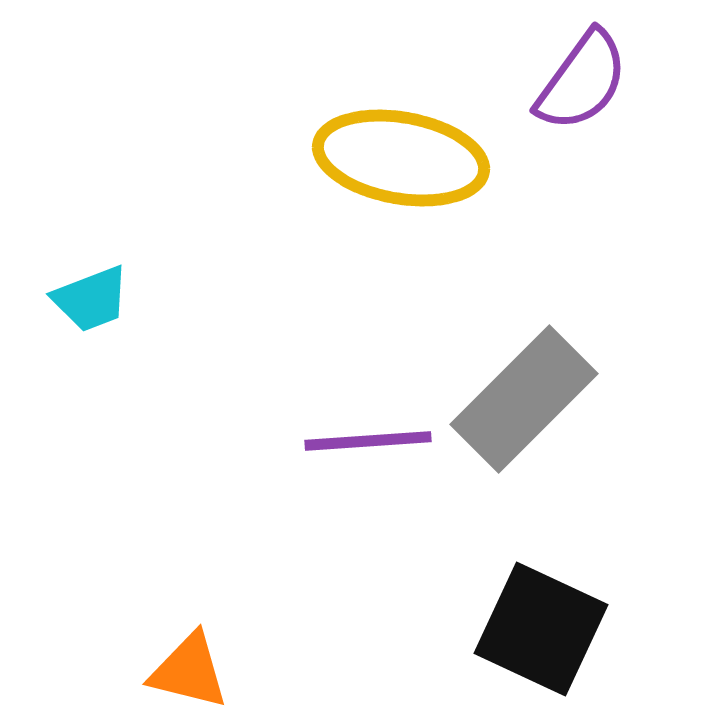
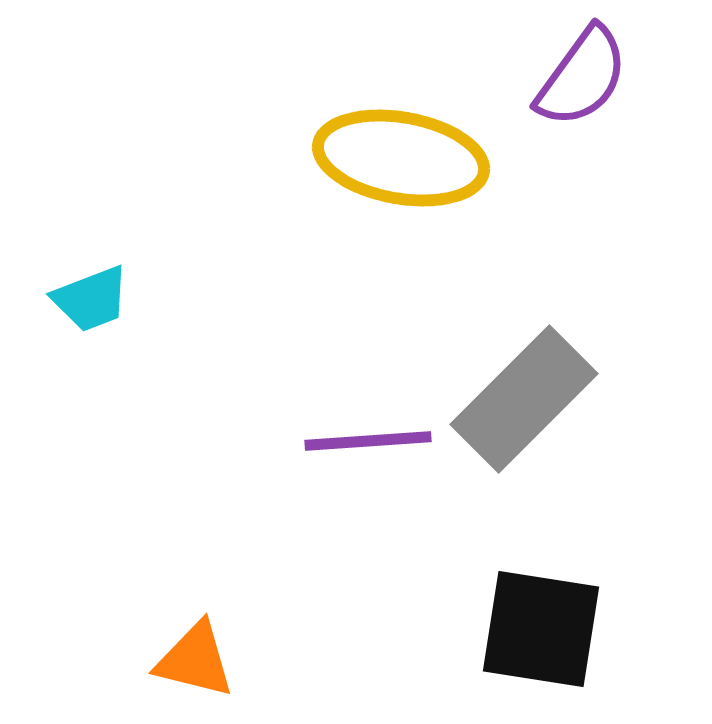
purple semicircle: moved 4 px up
black square: rotated 16 degrees counterclockwise
orange triangle: moved 6 px right, 11 px up
